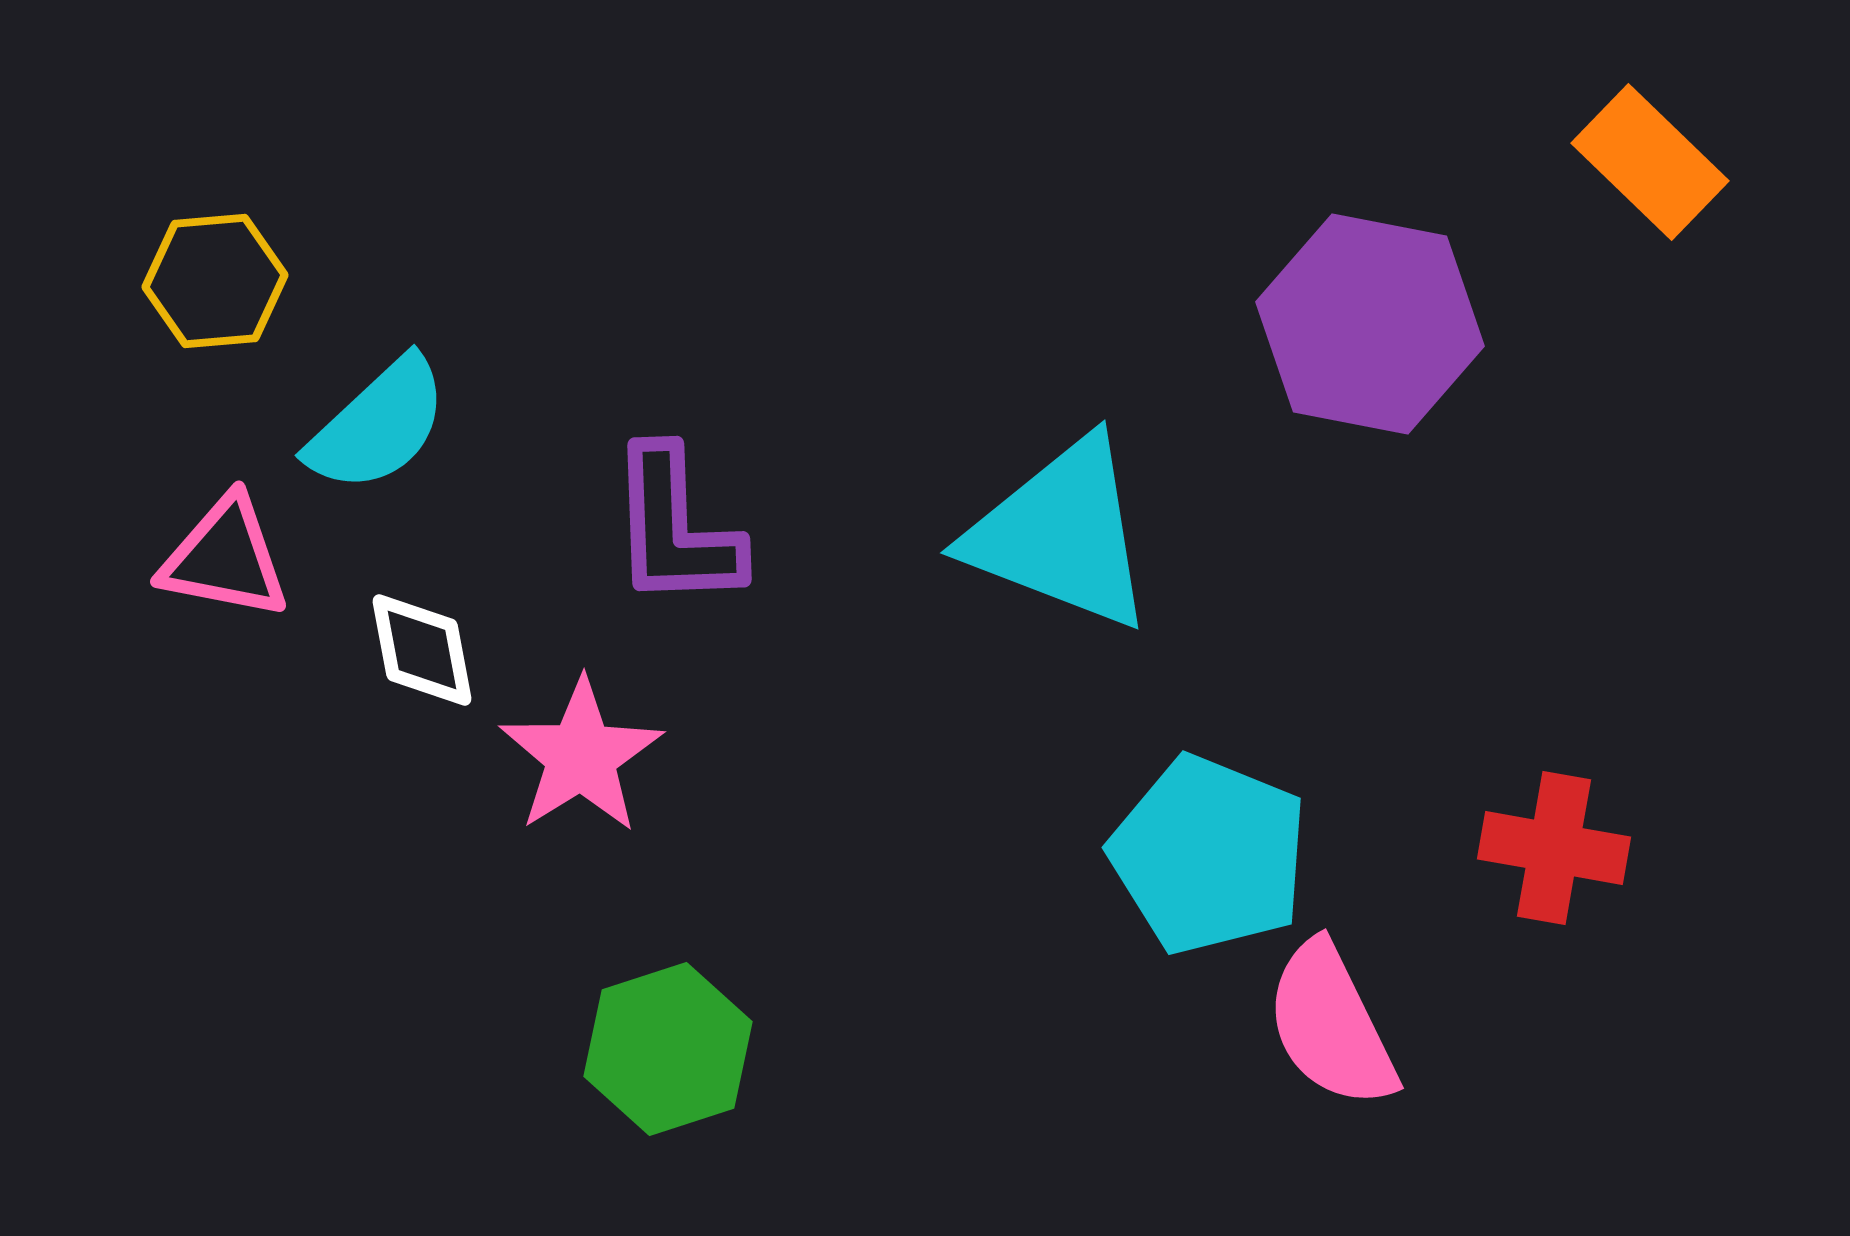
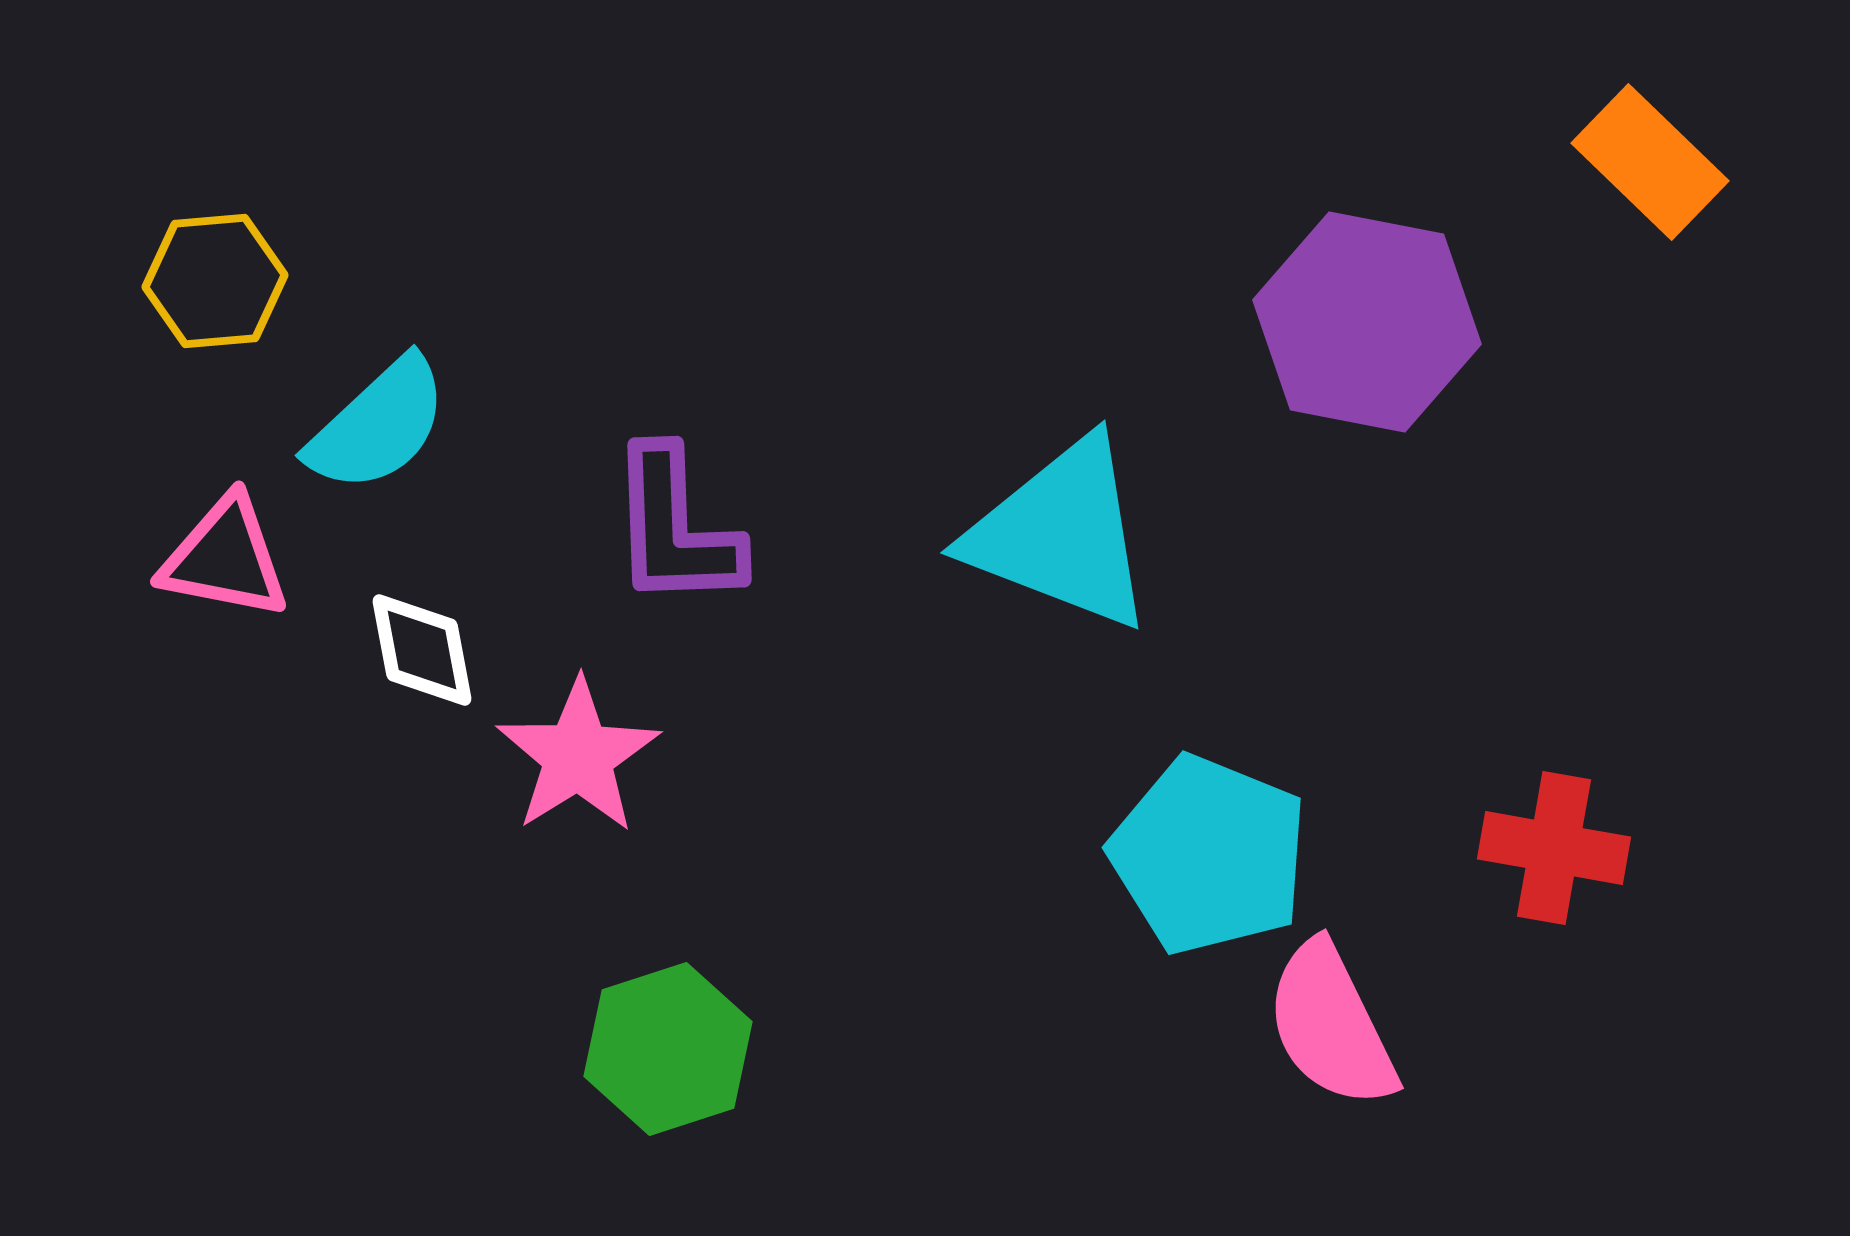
purple hexagon: moved 3 px left, 2 px up
pink star: moved 3 px left
